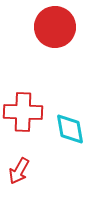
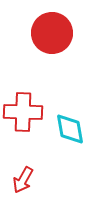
red circle: moved 3 px left, 6 px down
red arrow: moved 4 px right, 9 px down
